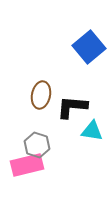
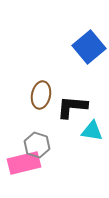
pink rectangle: moved 3 px left, 2 px up
